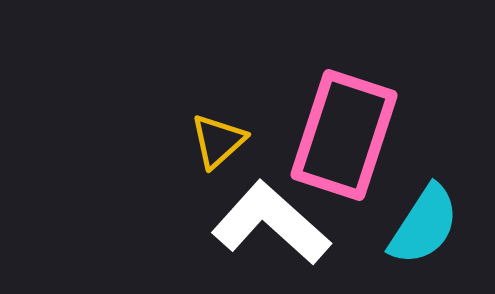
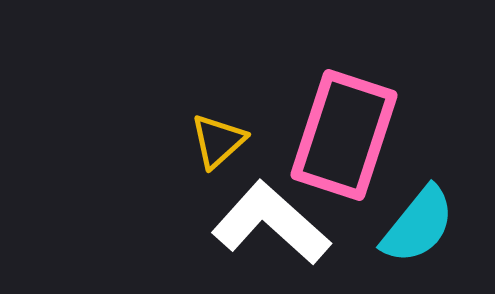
cyan semicircle: moved 6 px left; rotated 6 degrees clockwise
